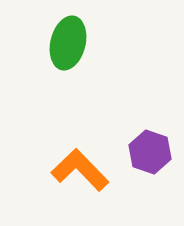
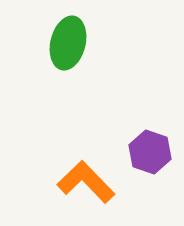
orange L-shape: moved 6 px right, 12 px down
